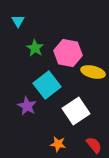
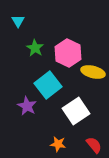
pink hexagon: rotated 16 degrees clockwise
cyan square: moved 1 px right
